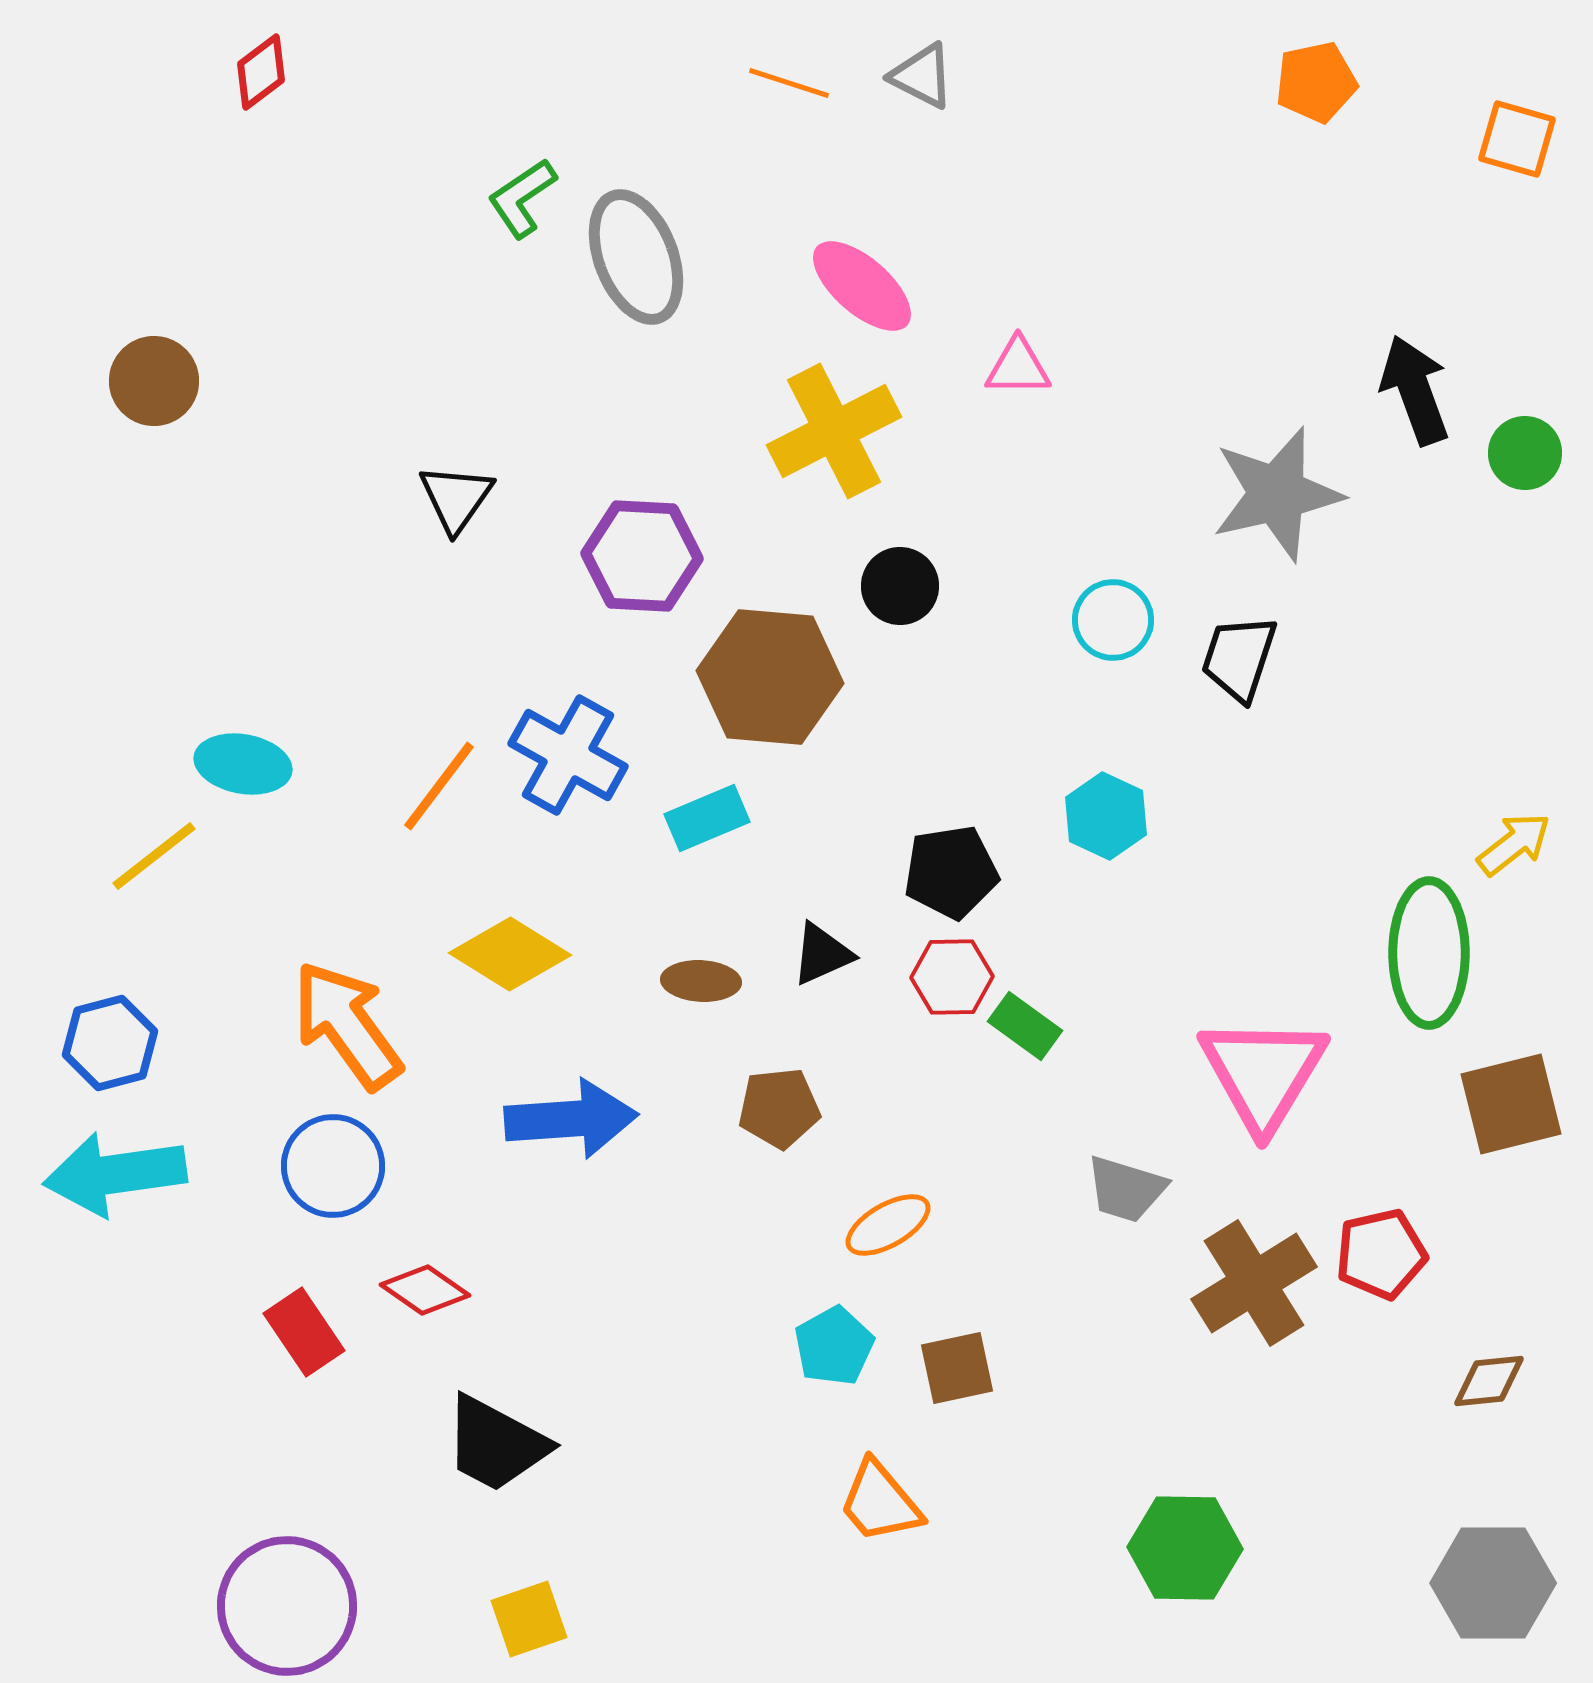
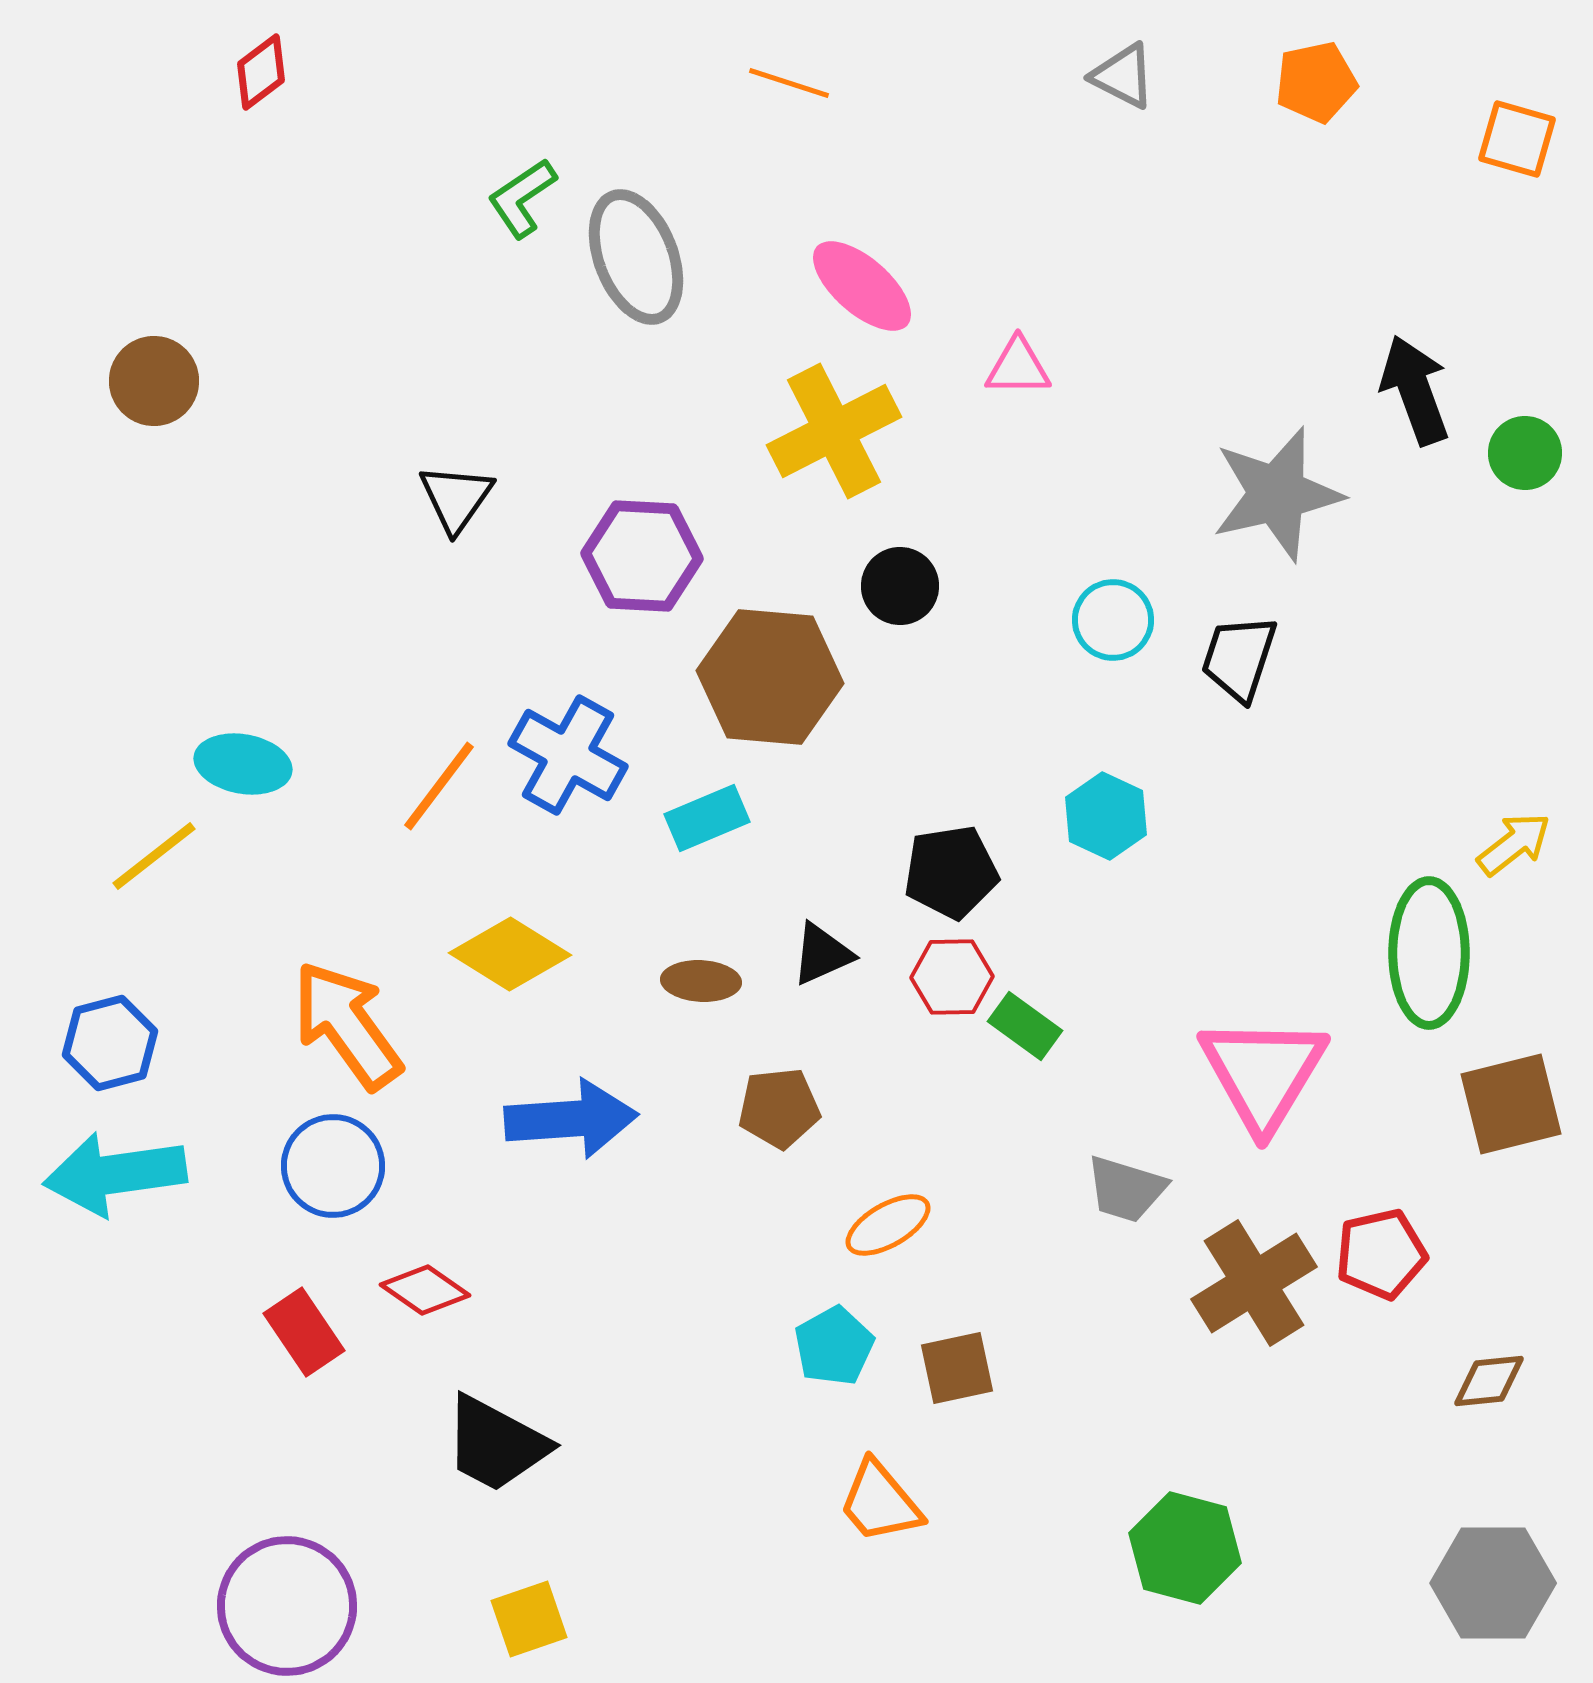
gray triangle at (922, 76): moved 201 px right
green hexagon at (1185, 1548): rotated 14 degrees clockwise
